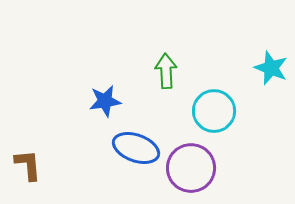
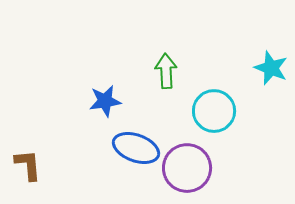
purple circle: moved 4 px left
